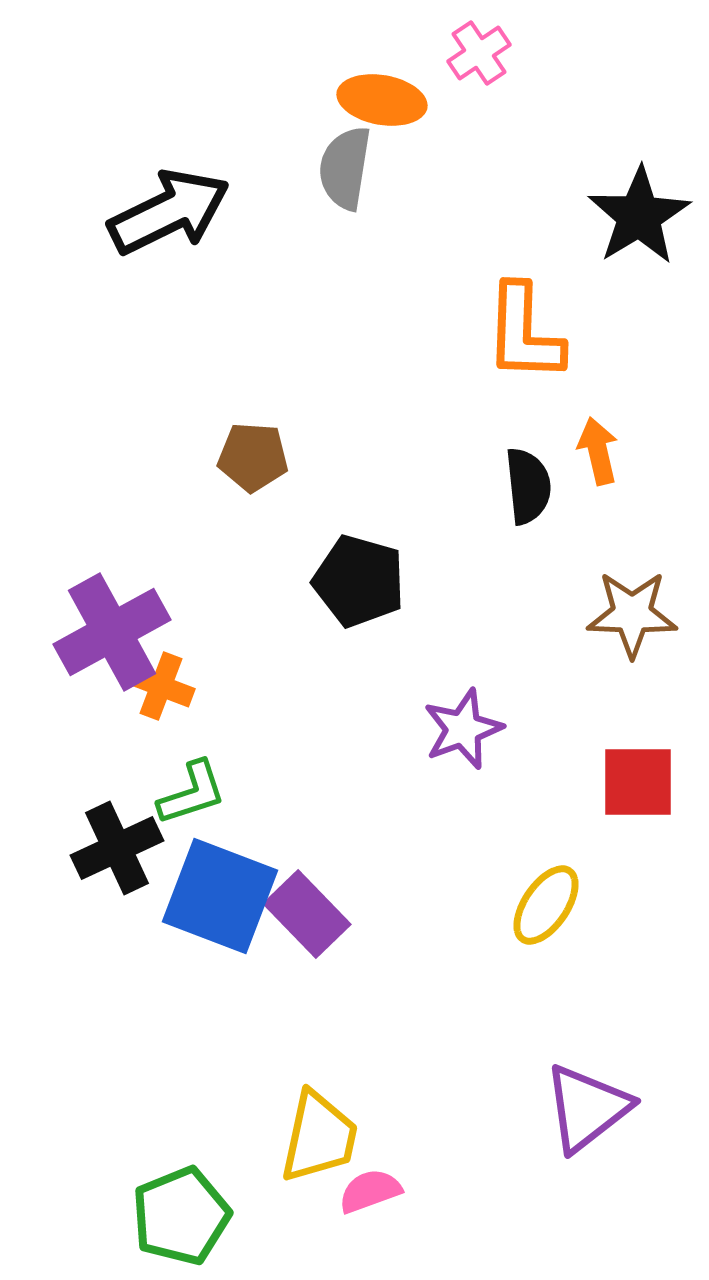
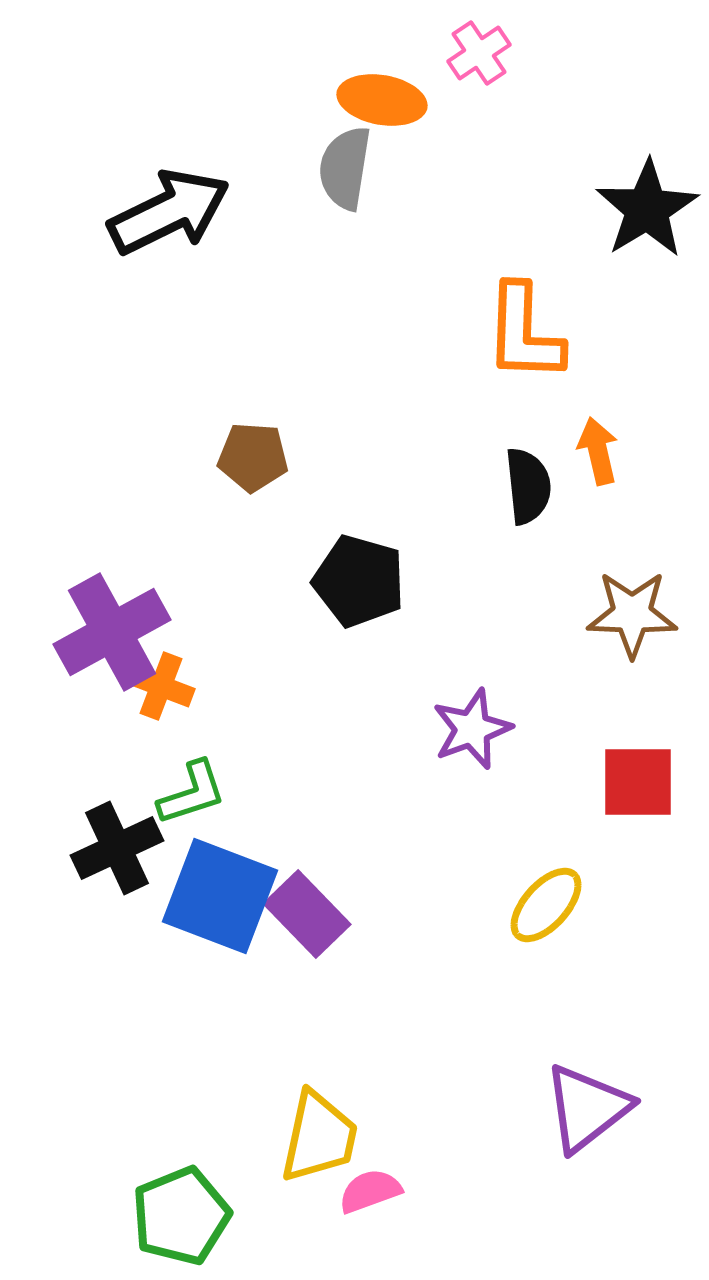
black star: moved 8 px right, 7 px up
purple star: moved 9 px right
yellow ellipse: rotated 8 degrees clockwise
